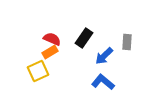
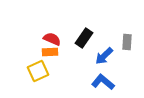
orange rectangle: rotated 28 degrees clockwise
